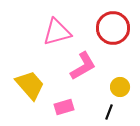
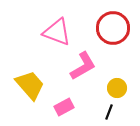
pink triangle: rotated 36 degrees clockwise
yellow circle: moved 3 px left, 1 px down
pink rectangle: rotated 12 degrees counterclockwise
